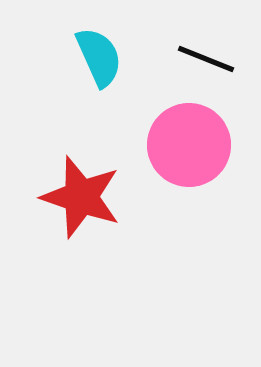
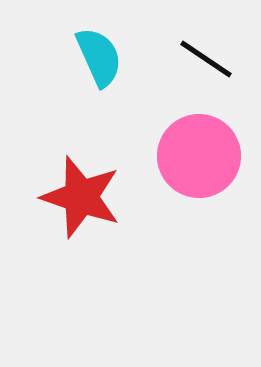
black line: rotated 12 degrees clockwise
pink circle: moved 10 px right, 11 px down
